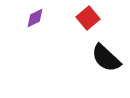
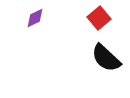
red square: moved 11 px right
